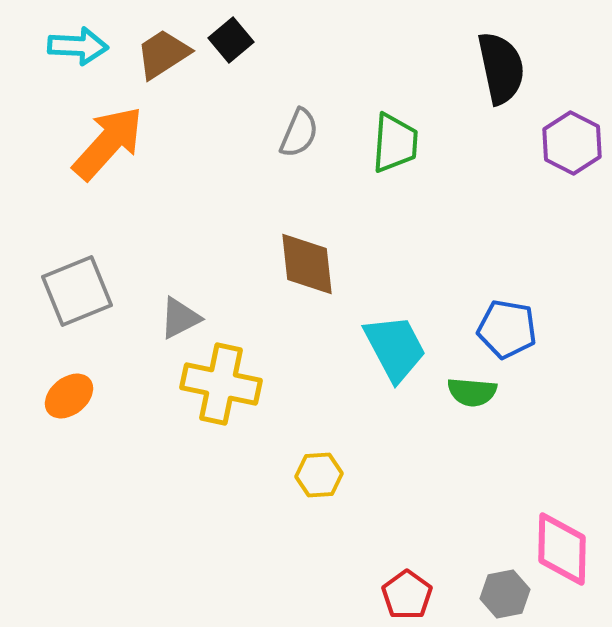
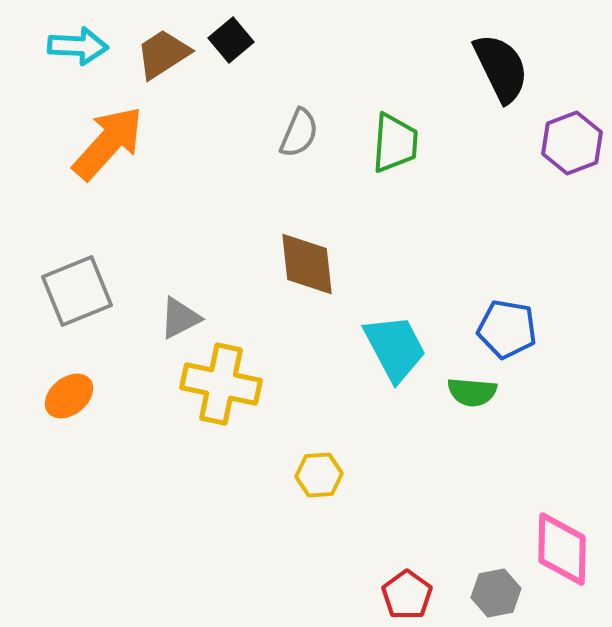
black semicircle: rotated 14 degrees counterclockwise
purple hexagon: rotated 12 degrees clockwise
gray hexagon: moved 9 px left, 1 px up
